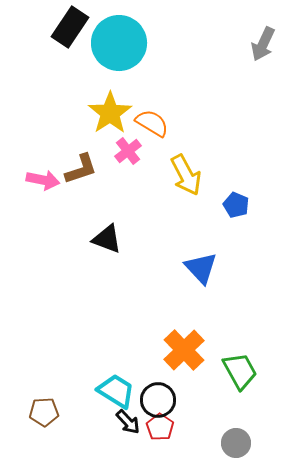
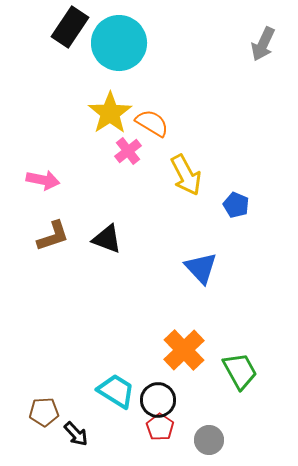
brown L-shape: moved 28 px left, 67 px down
black arrow: moved 52 px left, 12 px down
gray circle: moved 27 px left, 3 px up
